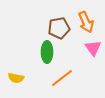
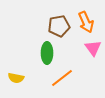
brown pentagon: moved 2 px up
green ellipse: moved 1 px down
